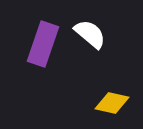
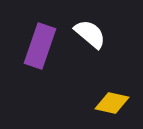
purple rectangle: moved 3 px left, 2 px down
